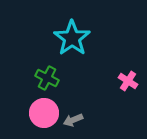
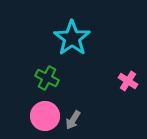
pink circle: moved 1 px right, 3 px down
gray arrow: rotated 36 degrees counterclockwise
